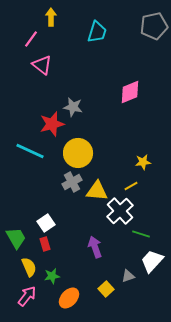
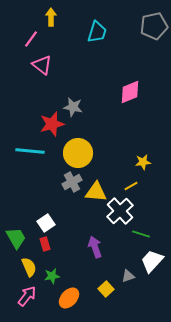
cyan line: rotated 20 degrees counterclockwise
yellow triangle: moved 1 px left, 1 px down
